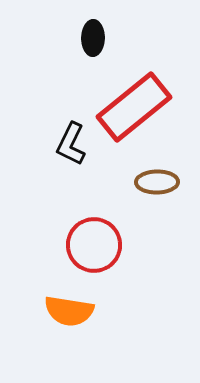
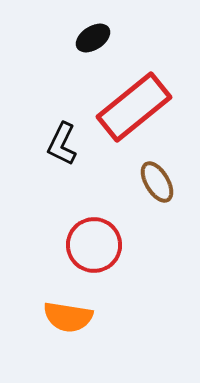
black ellipse: rotated 56 degrees clockwise
black L-shape: moved 9 px left
brown ellipse: rotated 60 degrees clockwise
orange semicircle: moved 1 px left, 6 px down
